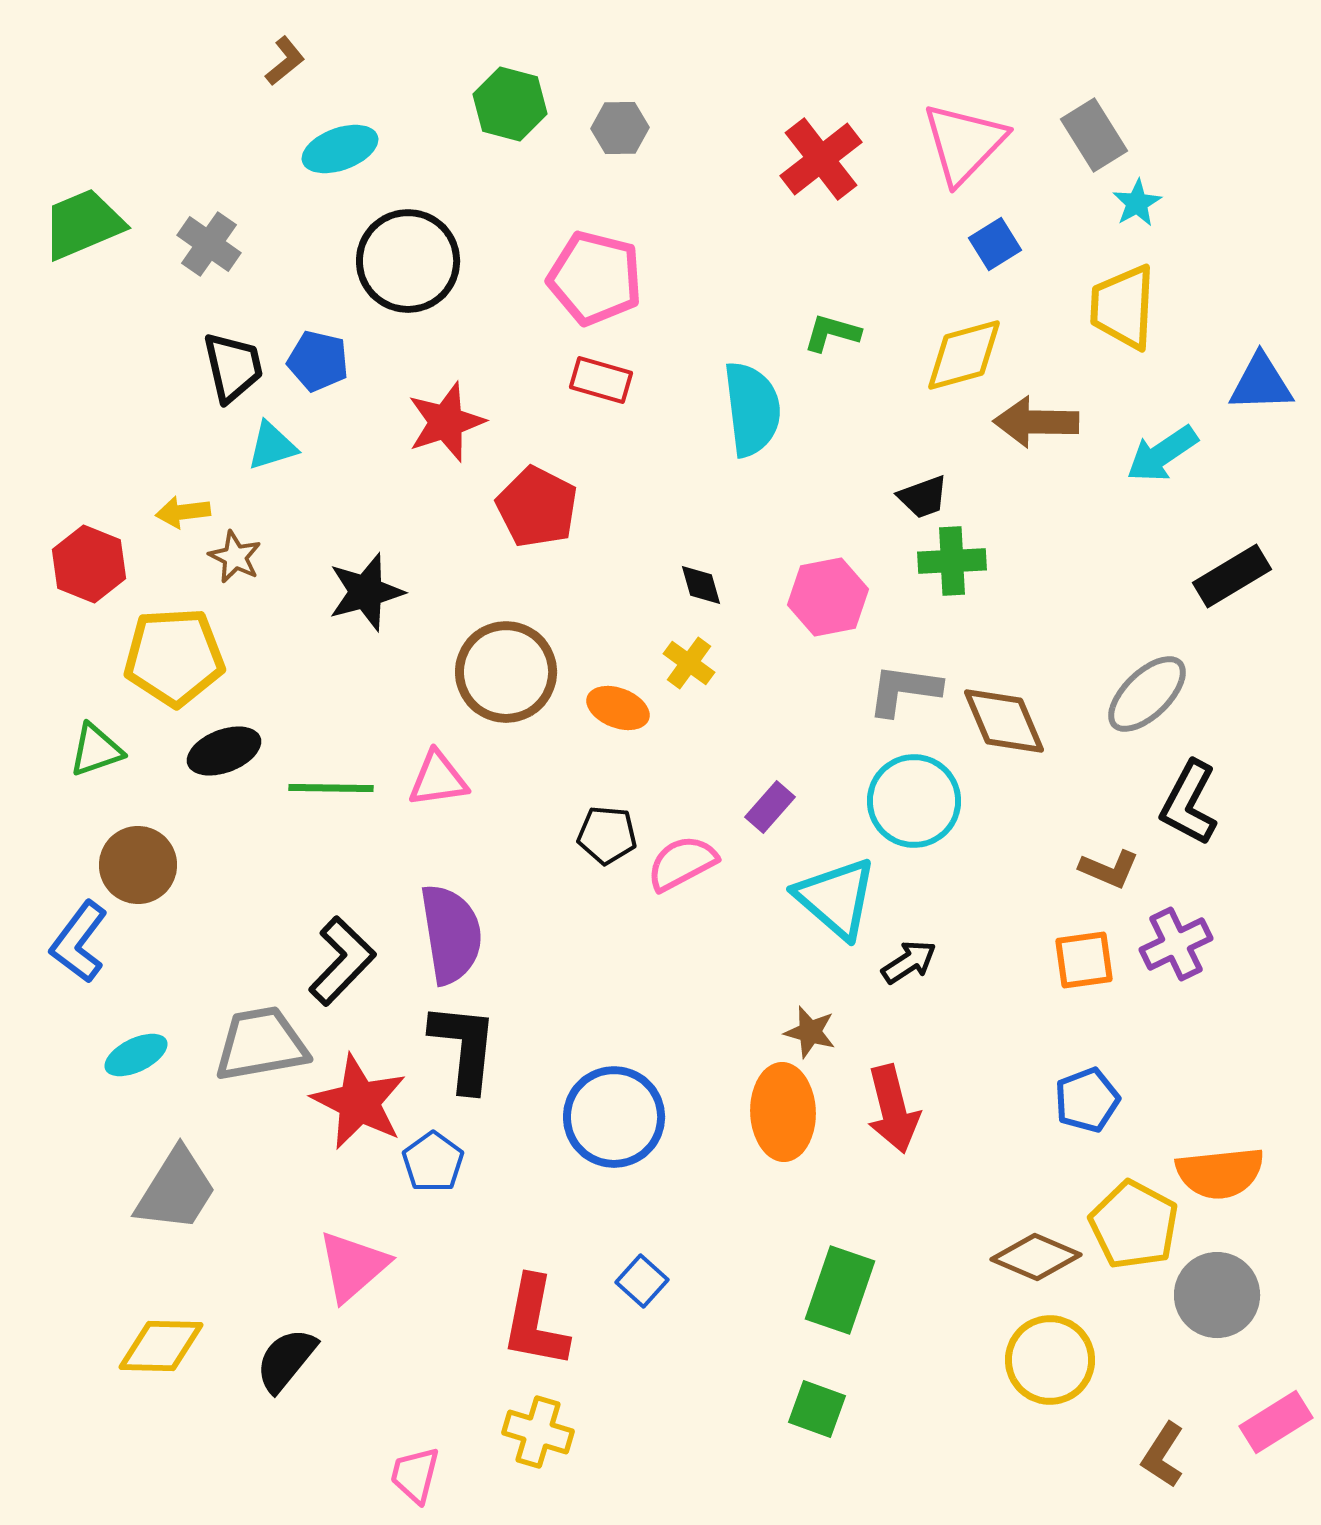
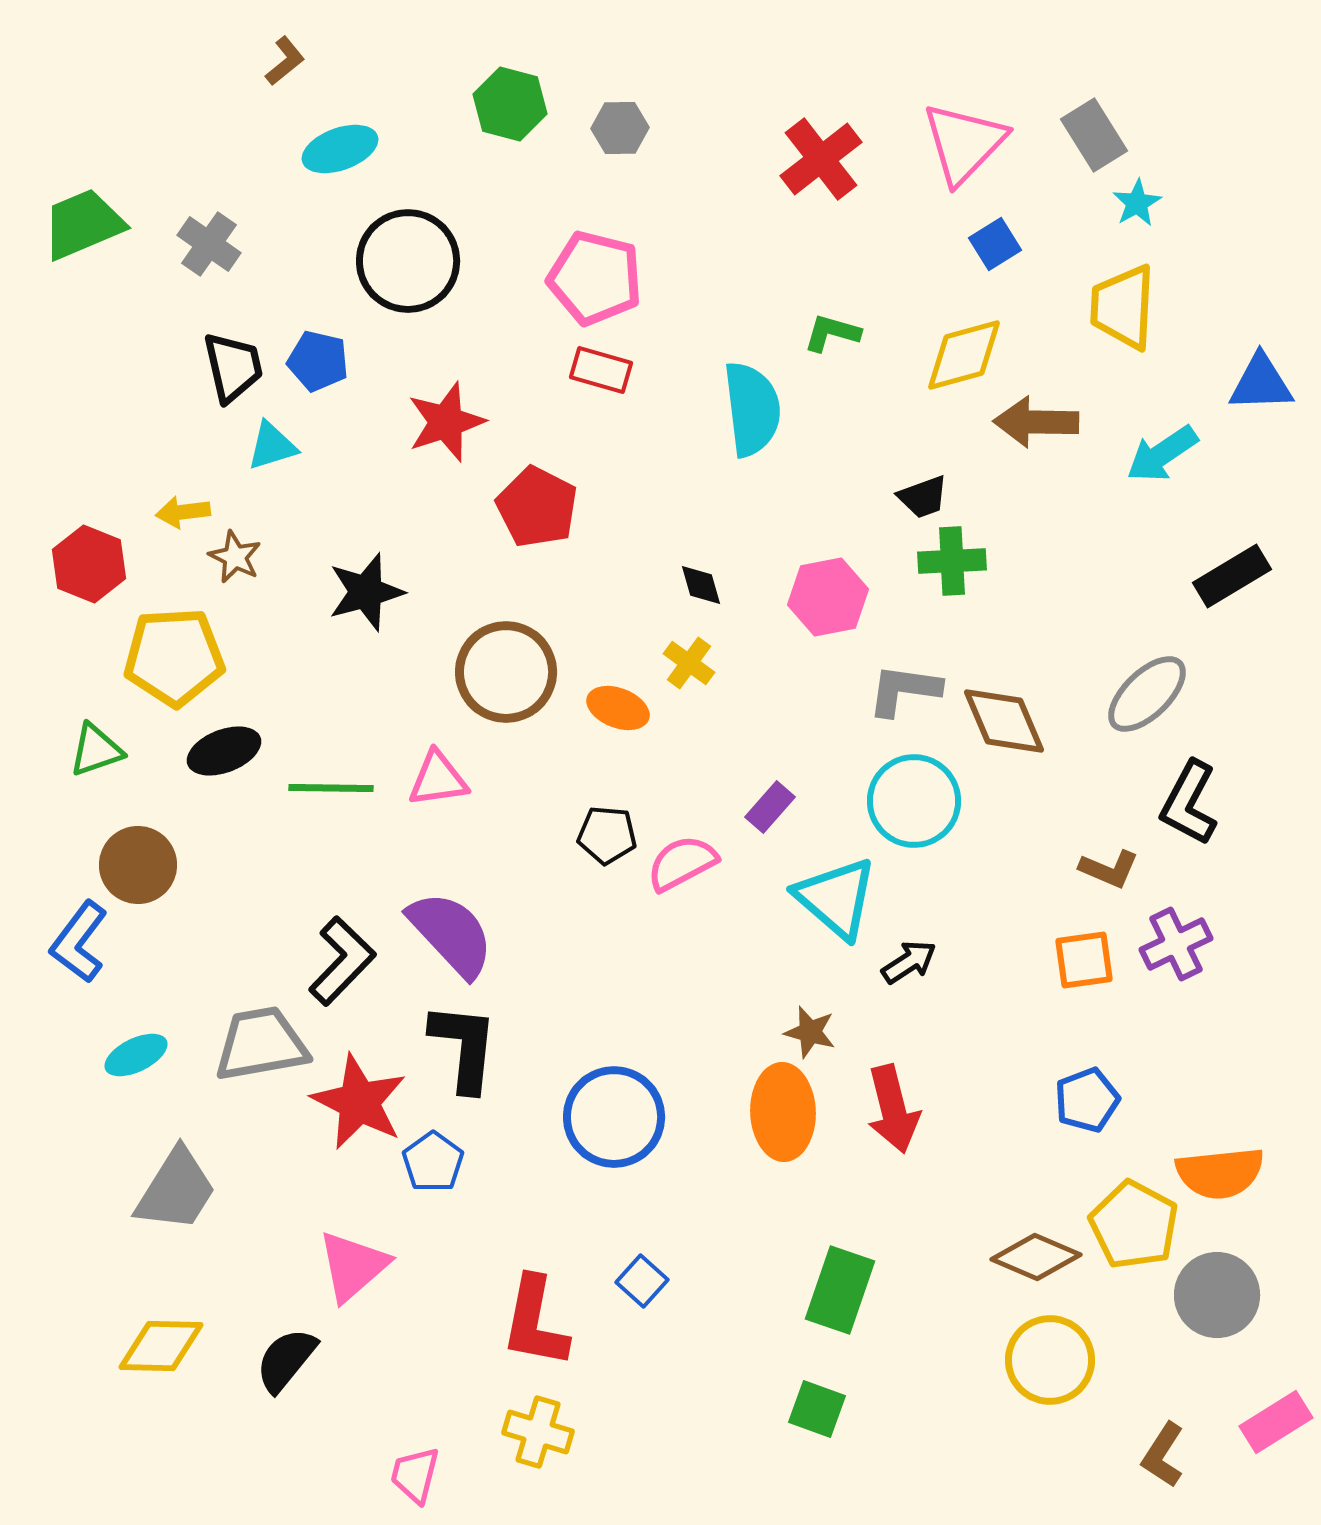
red rectangle at (601, 380): moved 10 px up
purple semicircle at (451, 934): rotated 34 degrees counterclockwise
